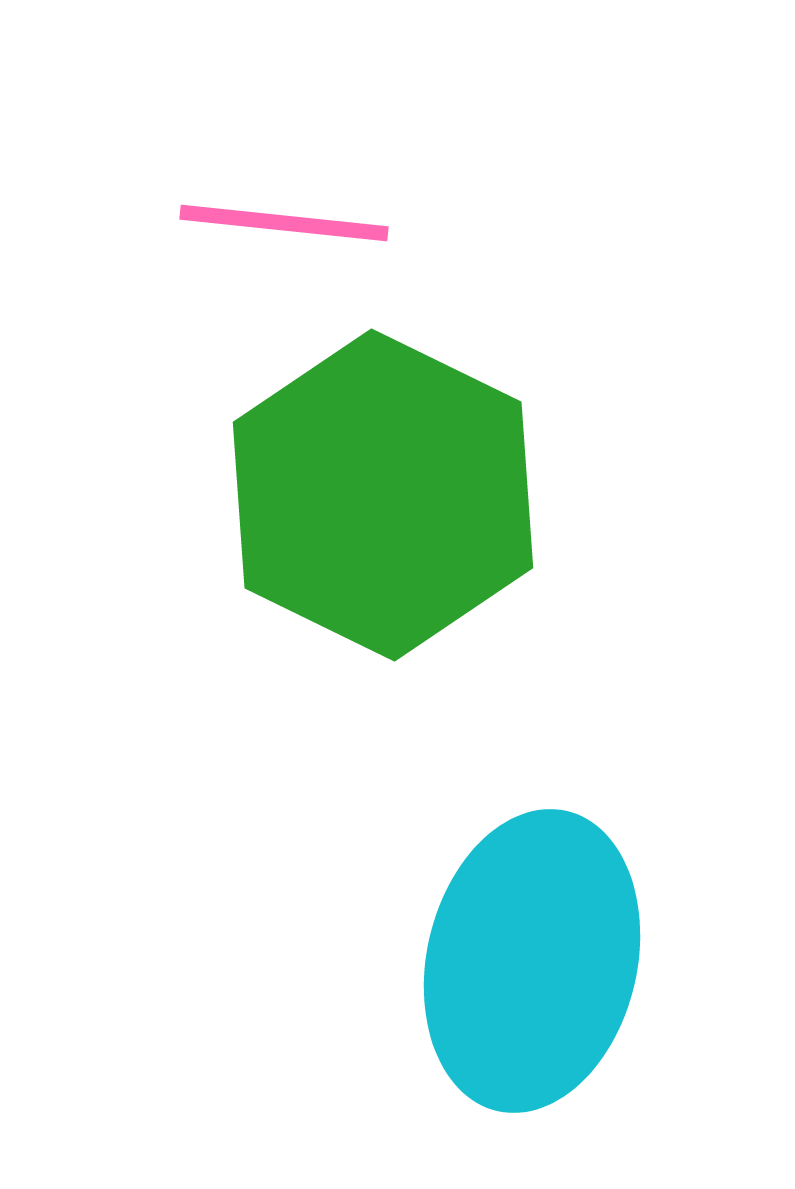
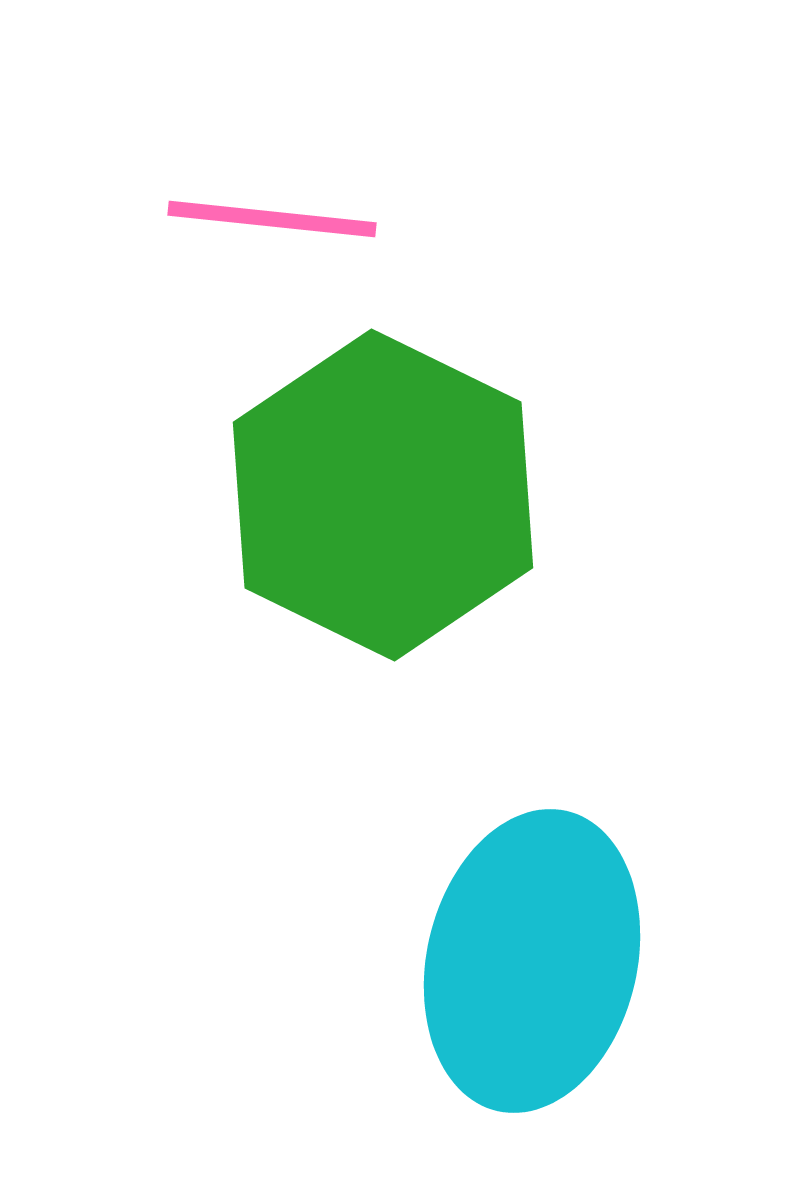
pink line: moved 12 px left, 4 px up
